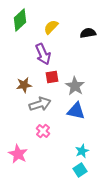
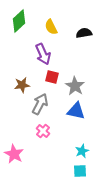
green diamond: moved 1 px left, 1 px down
yellow semicircle: rotated 70 degrees counterclockwise
black semicircle: moved 4 px left
red square: rotated 24 degrees clockwise
brown star: moved 2 px left
gray arrow: rotated 45 degrees counterclockwise
pink star: moved 4 px left
cyan square: moved 1 px down; rotated 32 degrees clockwise
